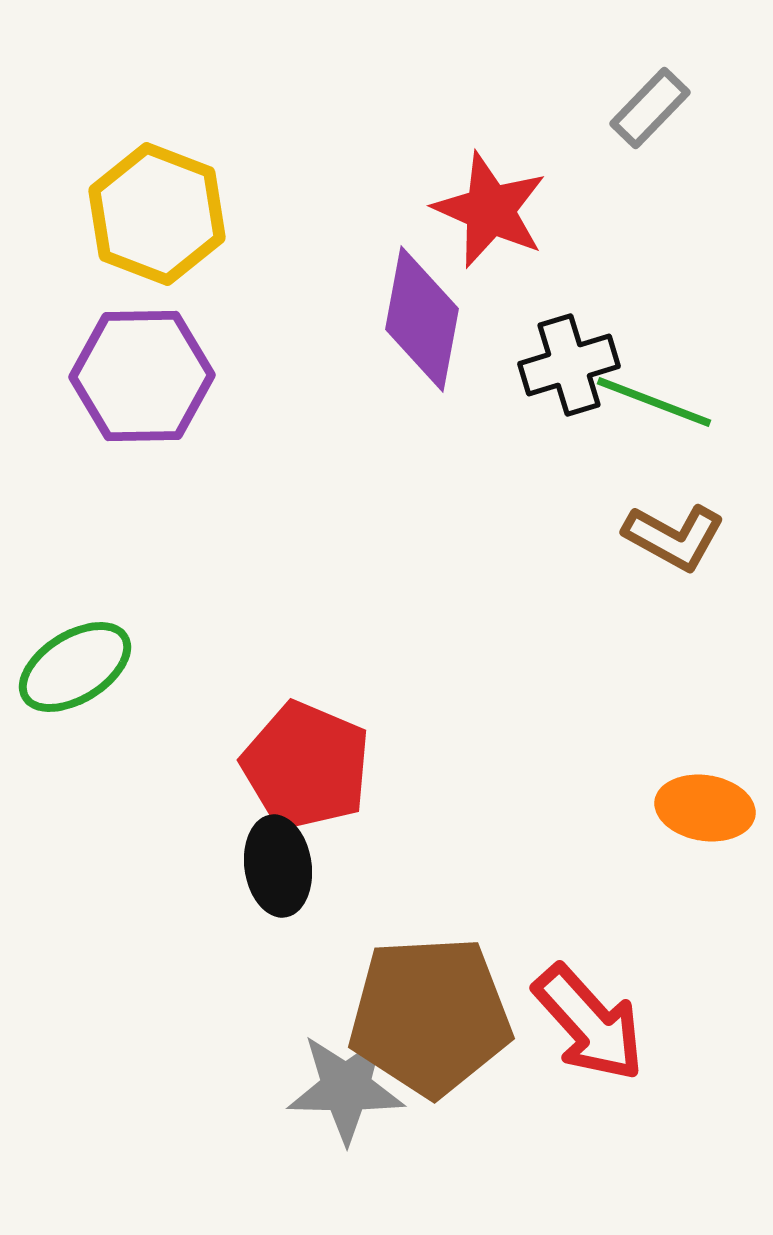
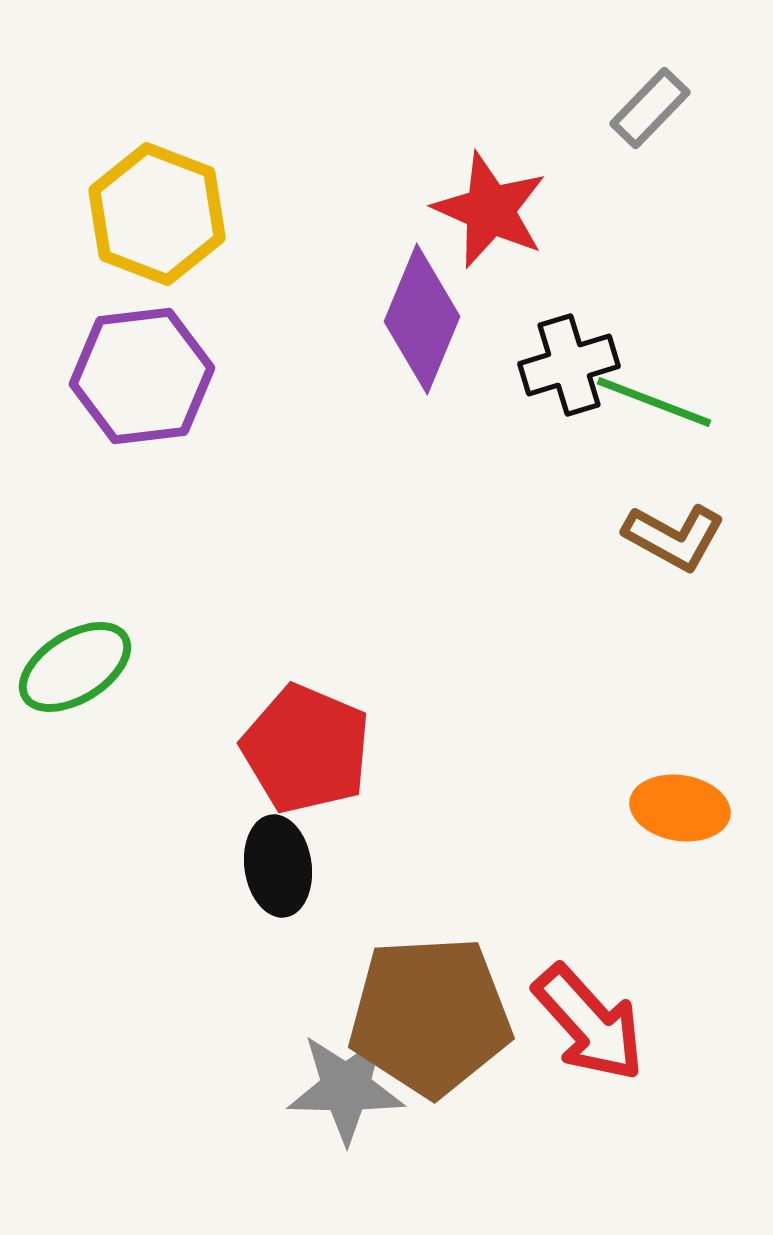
purple diamond: rotated 12 degrees clockwise
purple hexagon: rotated 6 degrees counterclockwise
red pentagon: moved 17 px up
orange ellipse: moved 25 px left
